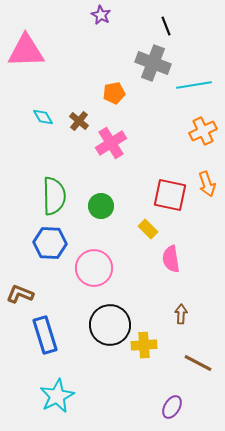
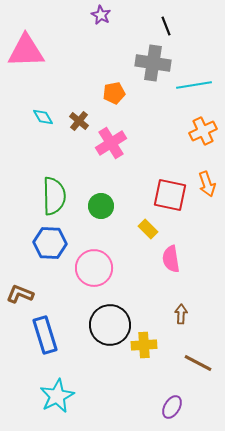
gray cross: rotated 12 degrees counterclockwise
